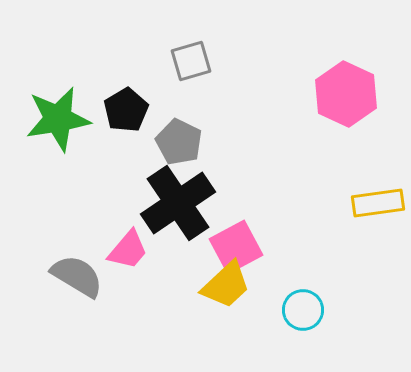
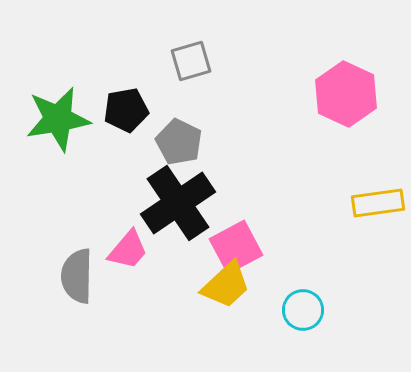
black pentagon: rotated 21 degrees clockwise
gray semicircle: rotated 120 degrees counterclockwise
